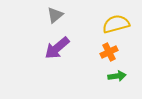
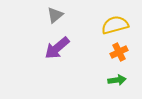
yellow semicircle: moved 1 px left, 1 px down
orange cross: moved 10 px right
green arrow: moved 4 px down
